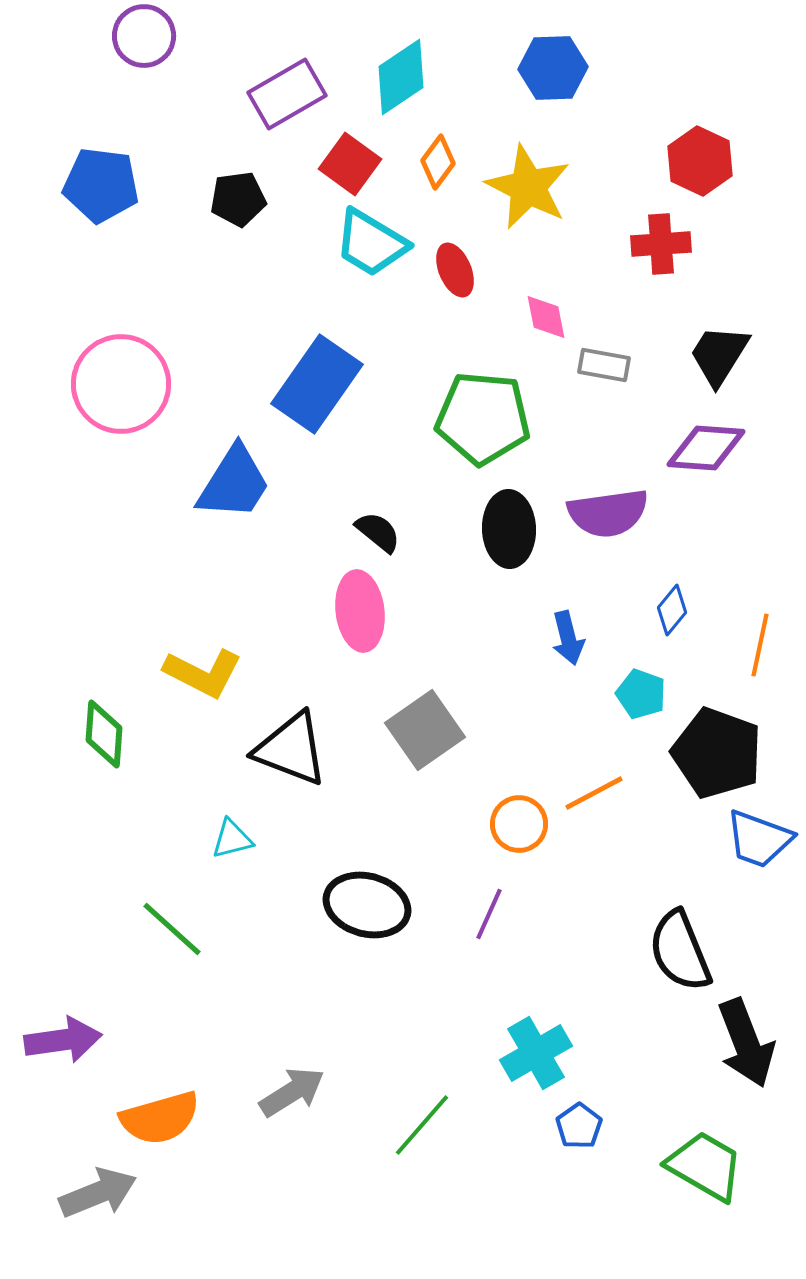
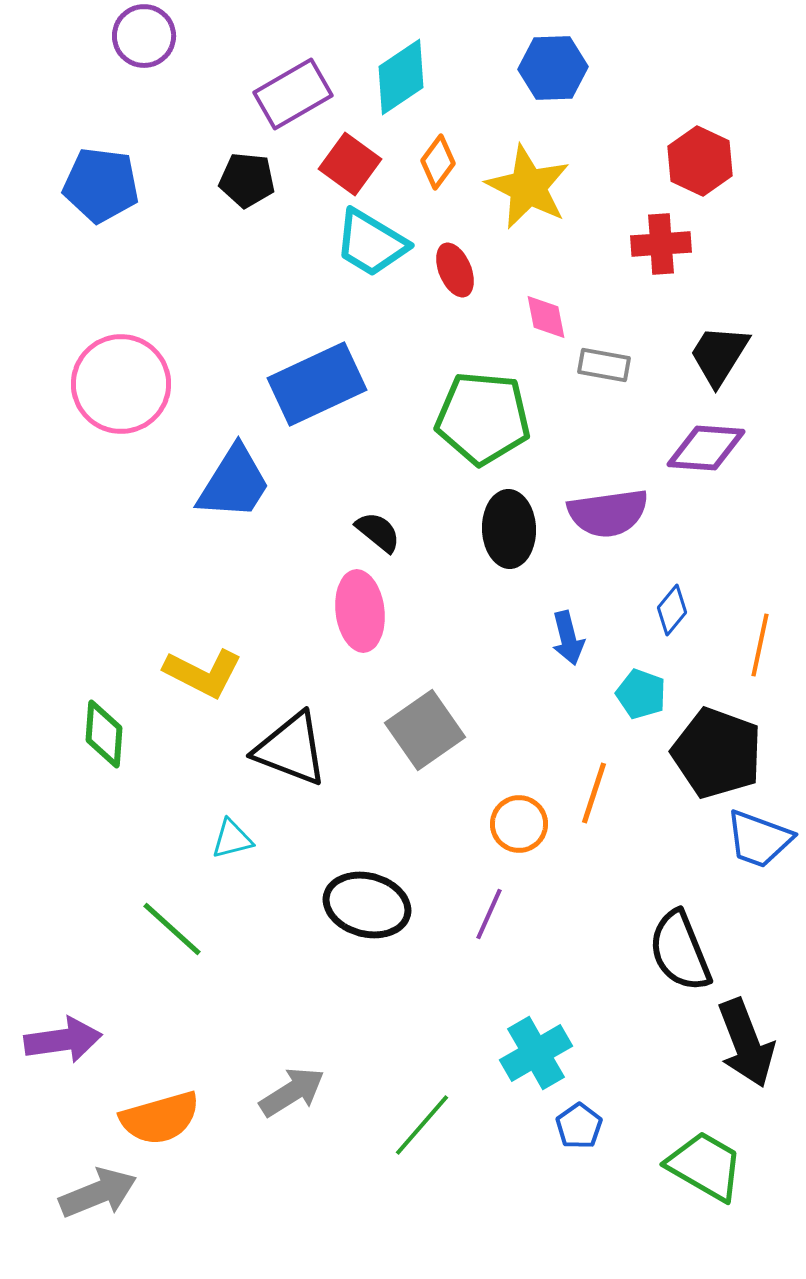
purple rectangle at (287, 94): moved 6 px right
black pentagon at (238, 199): moved 9 px right, 19 px up; rotated 14 degrees clockwise
blue rectangle at (317, 384): rotated 30 degrees clockwise
orange line at (594, 793): rotated 44 degrees counterclockwise
